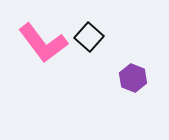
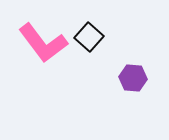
purple hexagon: rotated 16 degrees counterclockwise
